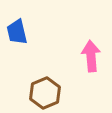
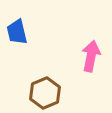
pink arrow: rotated 16 degrees clockwise
